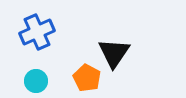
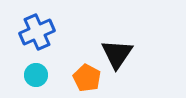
black triangle: moved 3 px right, 1 px down
cyan circle: moved 6 px up
